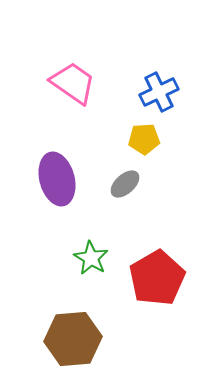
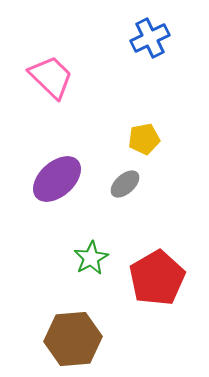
pink trapezoid: moved 22 px left, 6 px up; rotated 9 degrees clockwise
blue cross: moved 9 px left, 54 px up
yellow pentagon: rotated 8 degrees counterclockwise
purple ellipse: rotated 63 degrees clockwise
green star: rotated 12 degrees clockwise
